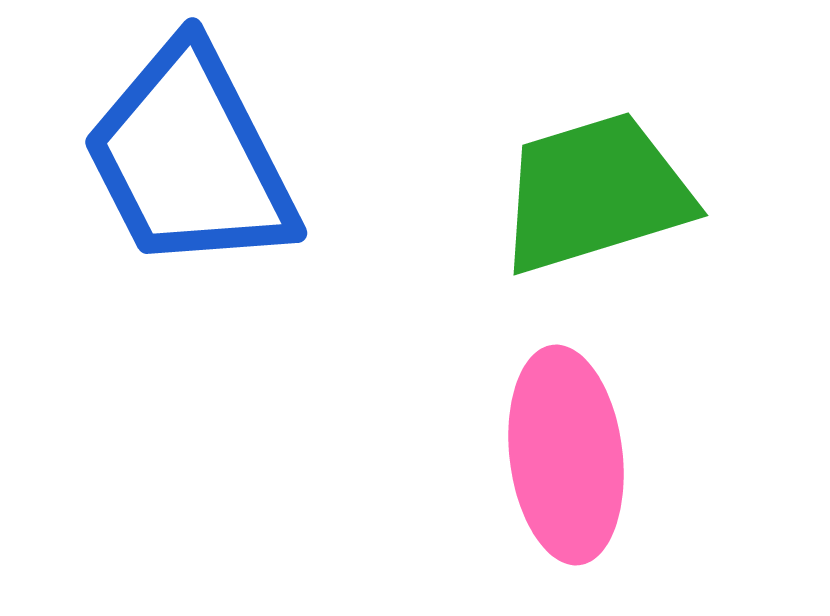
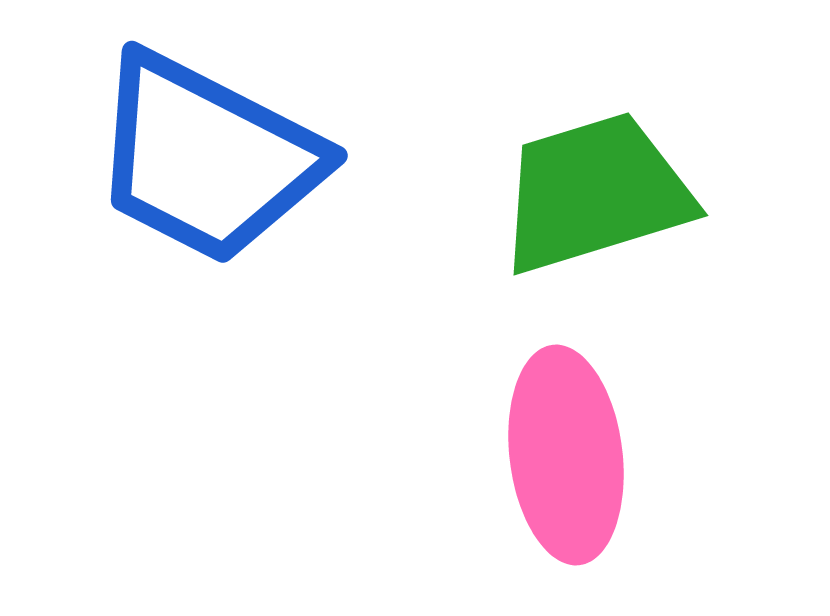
blue trapezoid: moved 17 px right; rotated 36 degrees counterclockwise
